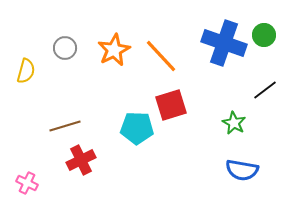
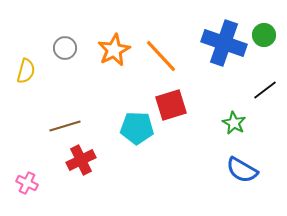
blue semicircle: rotated 20 degrees clockwise
